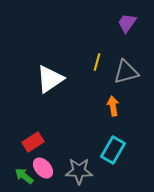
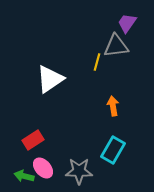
gray triangle: moved 10 px left, 26 px up; rotated 8 degrees clockwise
red rectangle: moved 2 px up
green arrow: rotated 24 degrees counterclockwise
